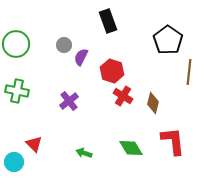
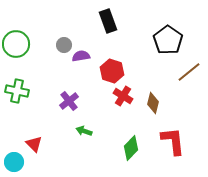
purple semicircle: moved 1 px up; rotated 54 degrees clockwise
brown line: rotated 45 degrees clockwise
green diamond: rotated 75 degrees clockwise
green arrow: moved 22 px up
